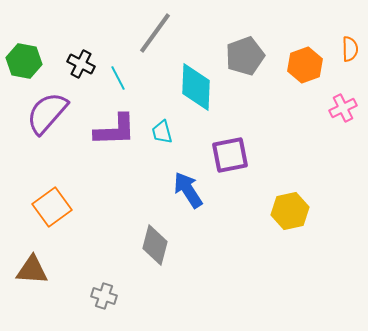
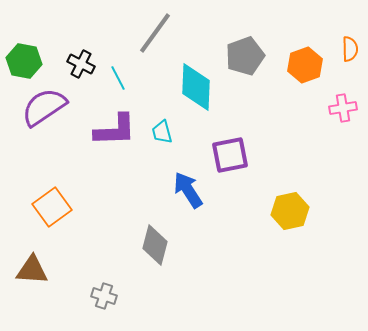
pink cross: rotated 16 degrees clockwise
purple semicircle: moved 3 px left, 6 px up; rotated 15 degrees clockwise
